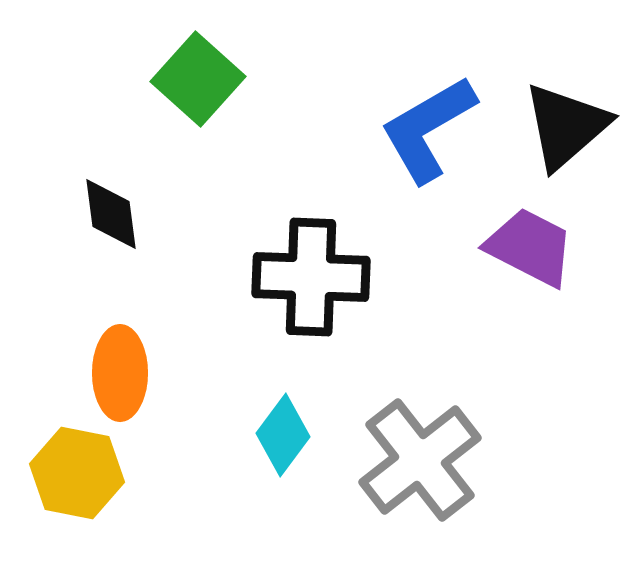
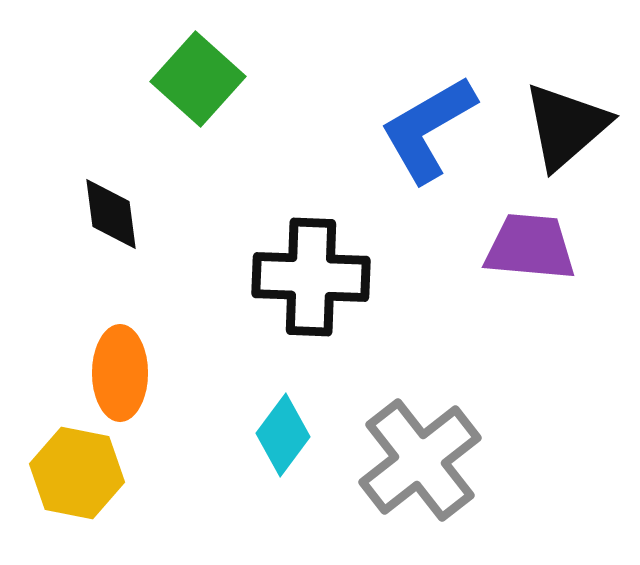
purple trapezoid: rotated 22 degrees counterclockwise
